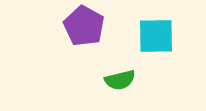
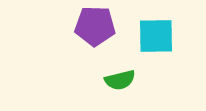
purple pentagon: moved 11 px right; rotated 27 degrees counterclockwise
